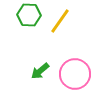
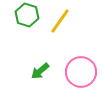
green hexagon: moved 2 px left; rotated 15 degrees clockwise
pink circle: moved 6 px right, 2 px up
